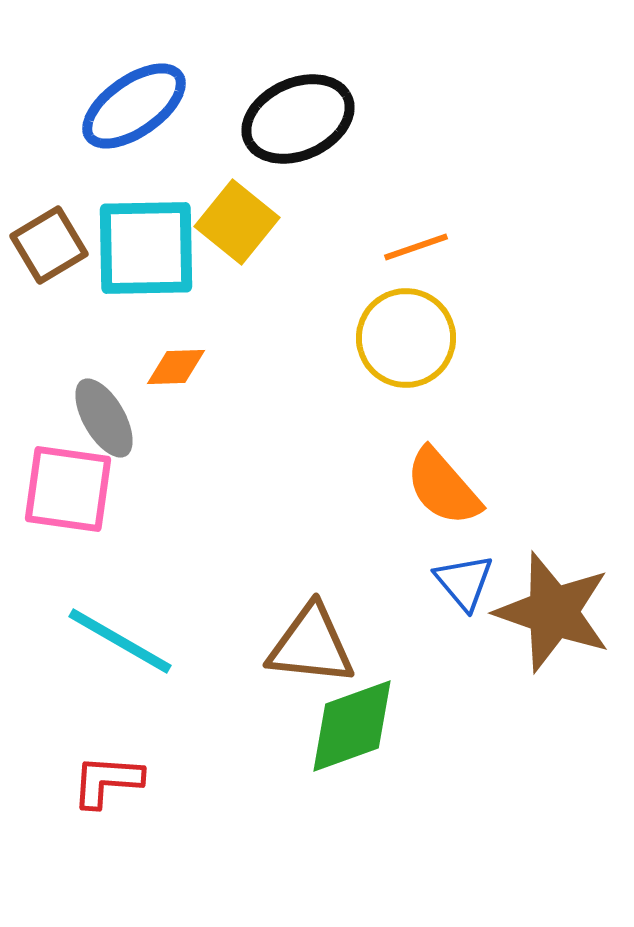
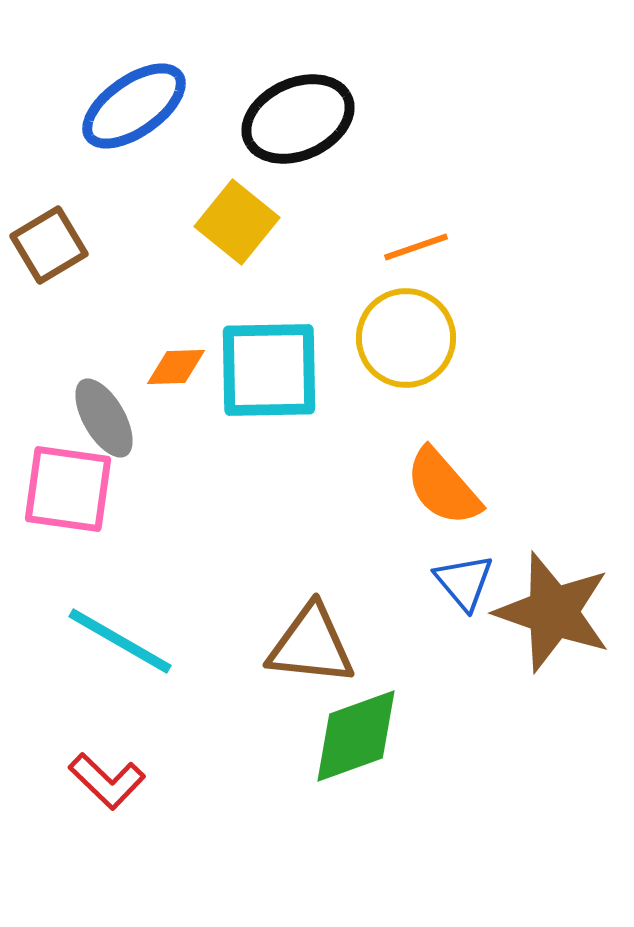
cyan square: moved 123 px right, 122 px down
green diamond: moved 4 px right, 10 px down
red L-shape: rotated 140 degrees counterclockwise
